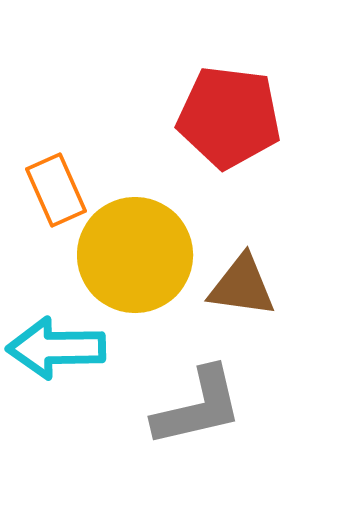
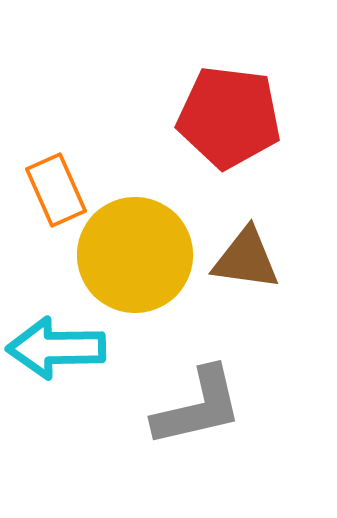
brown triangle: moved 4 px right, 27 px up
